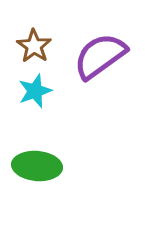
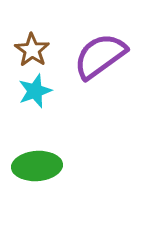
brown star: moved 2 px left, 4 px down
green ellipse: rotated 9 degrees counterclockwise
